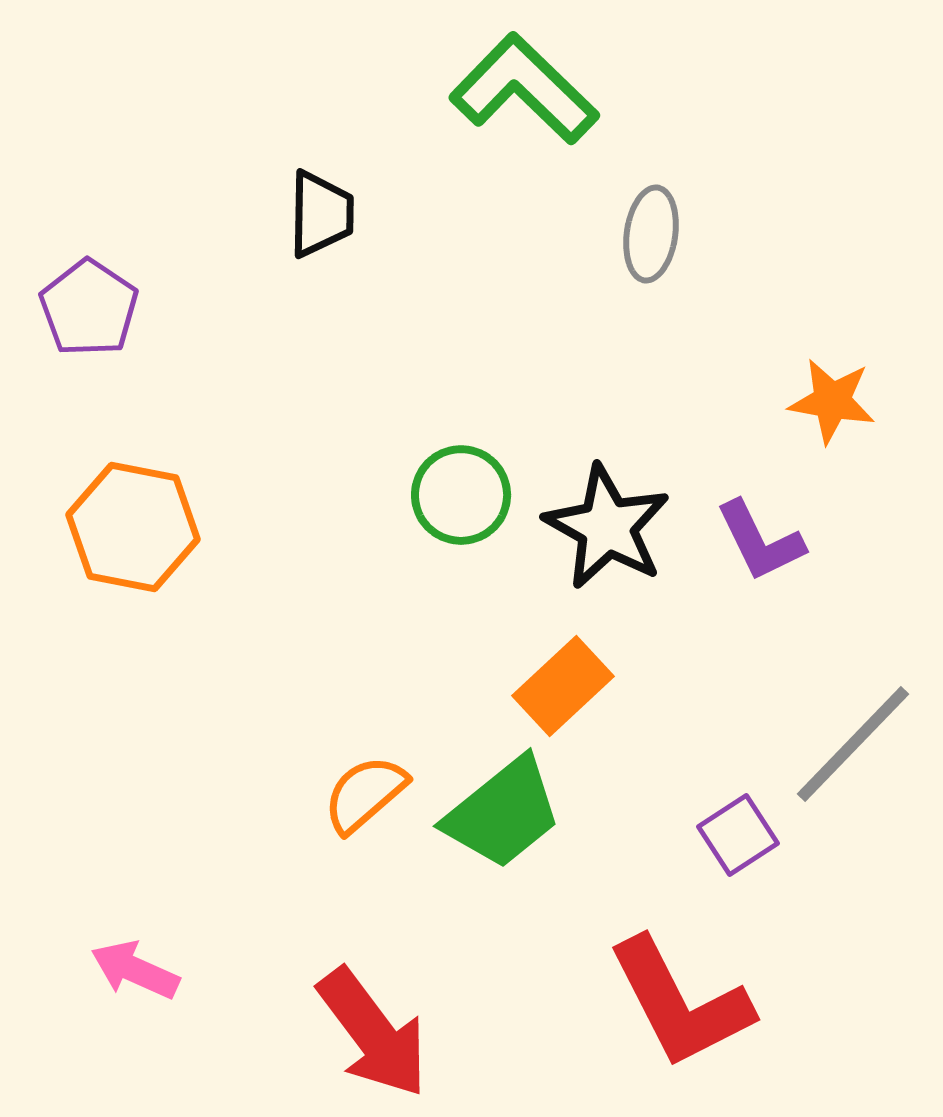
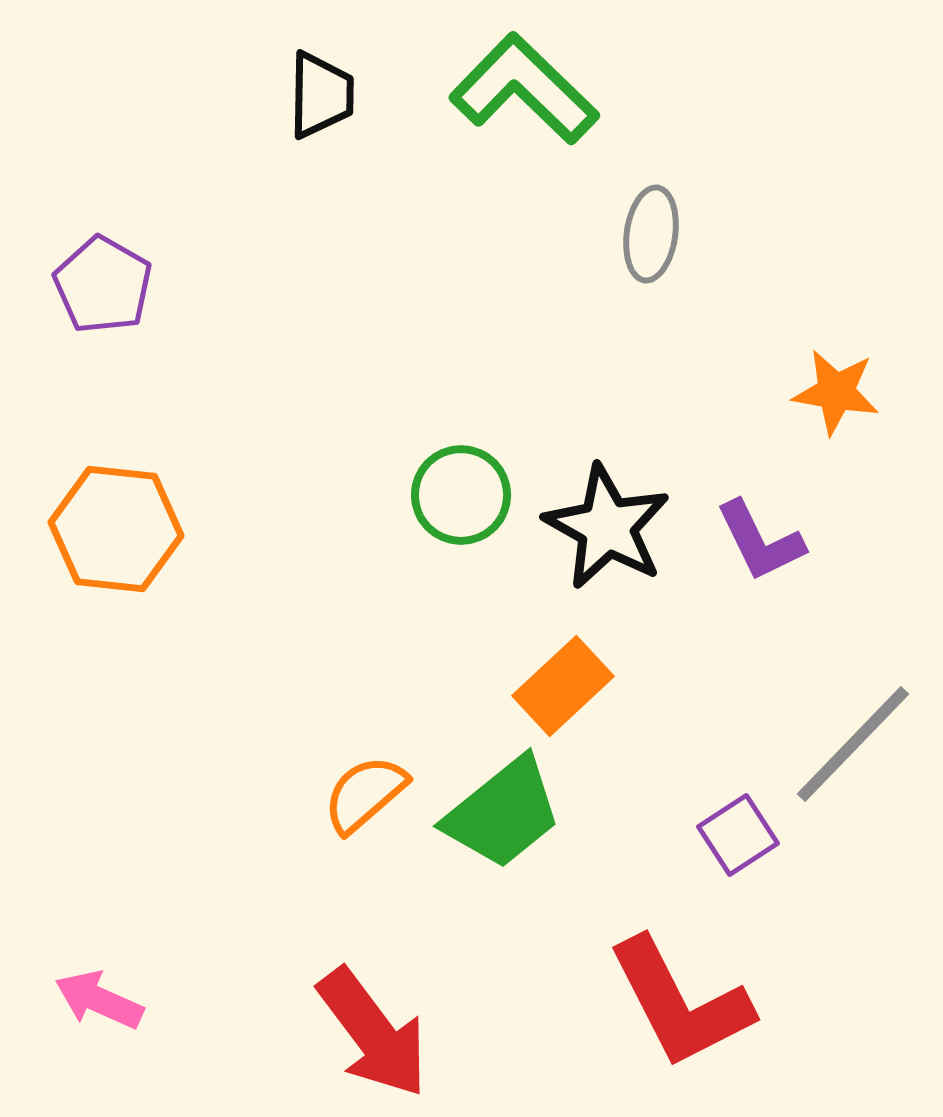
black trapezoid: moved 119 px up
purple pentagon: moved 14 px right, 23 px up; rotated 4 degrees counterclockwise
orange star: moved 4 px right, 9 px up
orange hexagon: moved 17 px left, 2 px down; rotated 5 degrees counterclockwise
pink arrow: moved 36 px left, 30 px down
